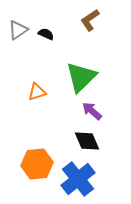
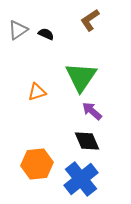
green triangle: rotated 12 degrees counterclockwise
blue cross: moved 3 px right
